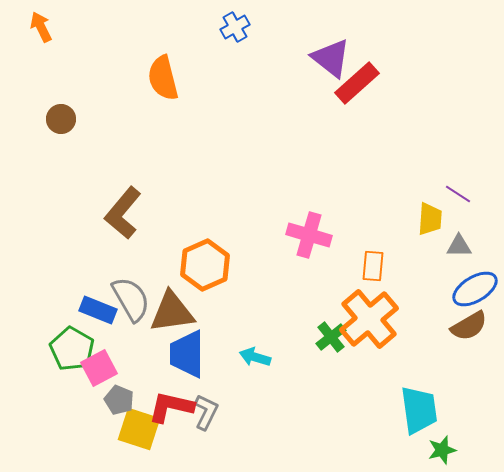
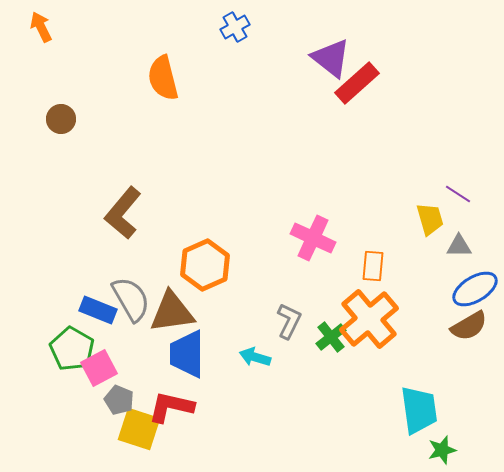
yellow trapezoid: rotated 20 degrees counterclockwise
pink cross: moved 4 px right, 3 px down; rotated 9 degrees clockwise
gray L-shape: moved 83 px right, 91 px up
